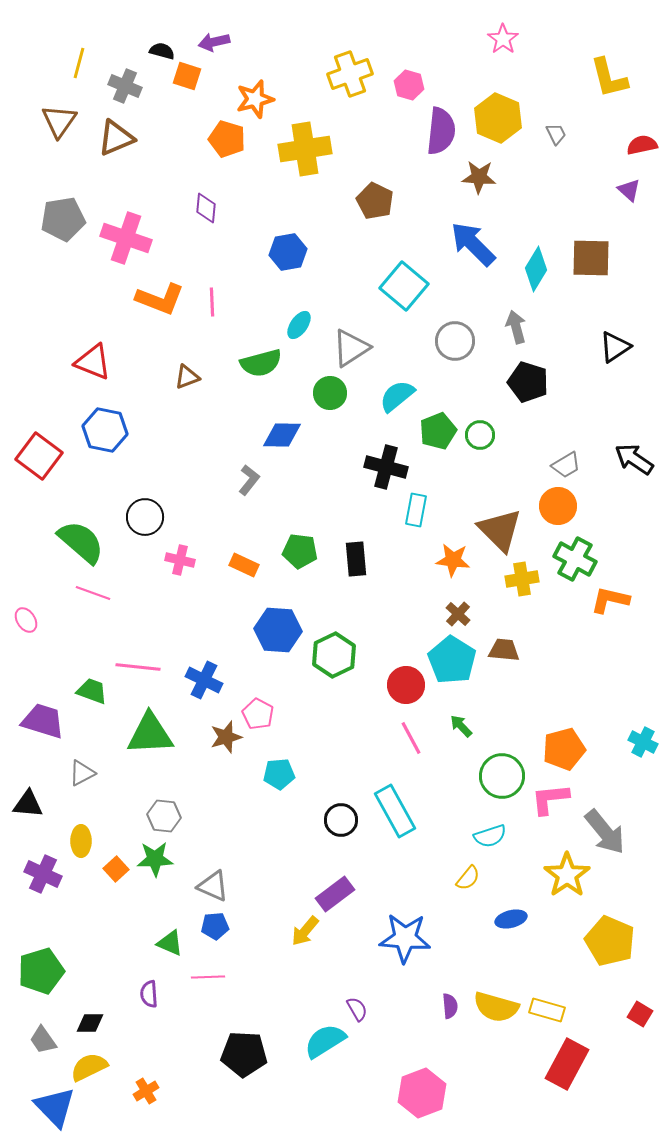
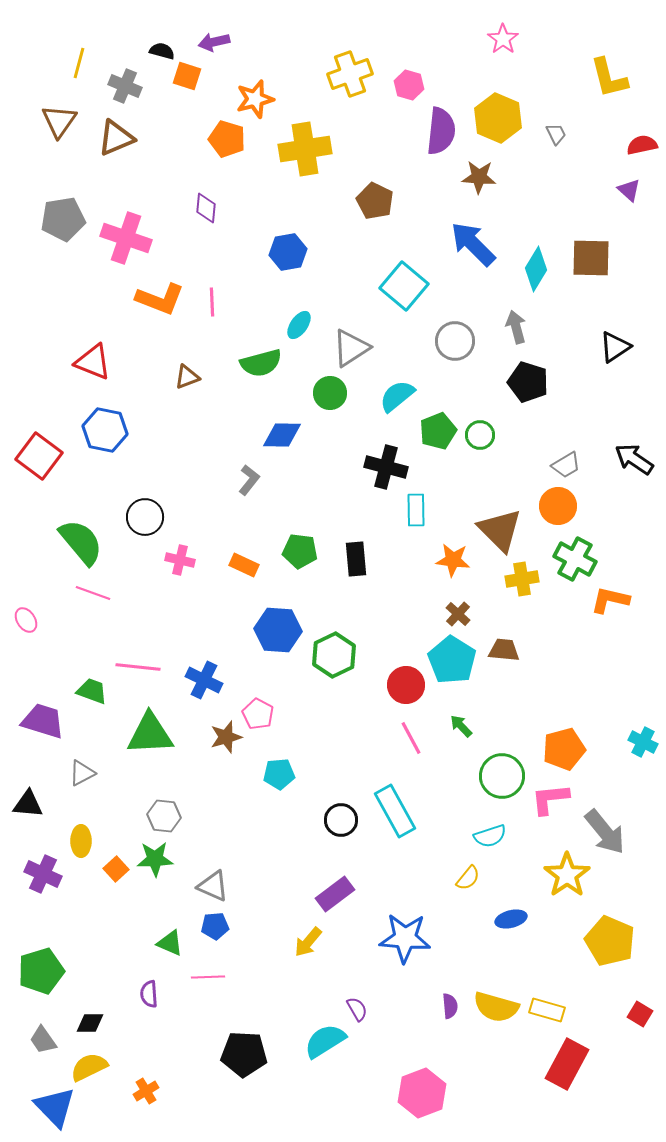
cyan rectangle at (416, 510): rotated 12 degrees counterclockwise
green semicircle at (81, 542): rotated 9 degrees clockwise
yellow arrow at (305, 931): moved 3 px right, 11 px down
